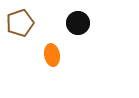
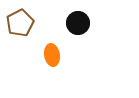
brown pentagon: rotated 8 degrees counterclockwise
